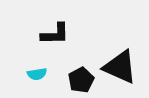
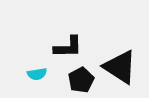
black L-shape: moved 13 px right, 13 px down
black triangle: rotated 9 degrees clockwise
